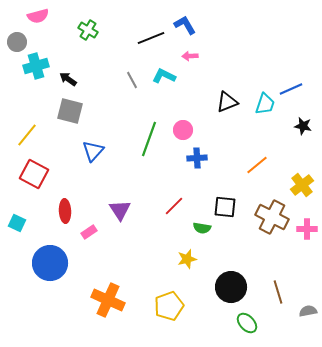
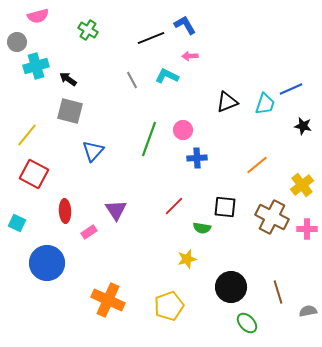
cyan L-shape: moved 3 px right
purple triangle: moved 4 px left
blue circle: moved 3 px left
